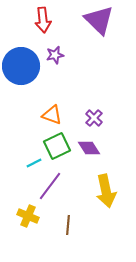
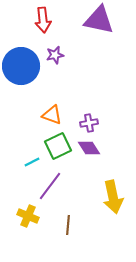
purple triangle: rotated 32 degrees counterclockwise
purple cross: moved 5 px left, 5 px down; rotated 36 degrees clockwise
green square: moved 1 px right
cyan line: moved 2 px left, 1 px up
yellow arrow: moved 7 px right, 6 px down
